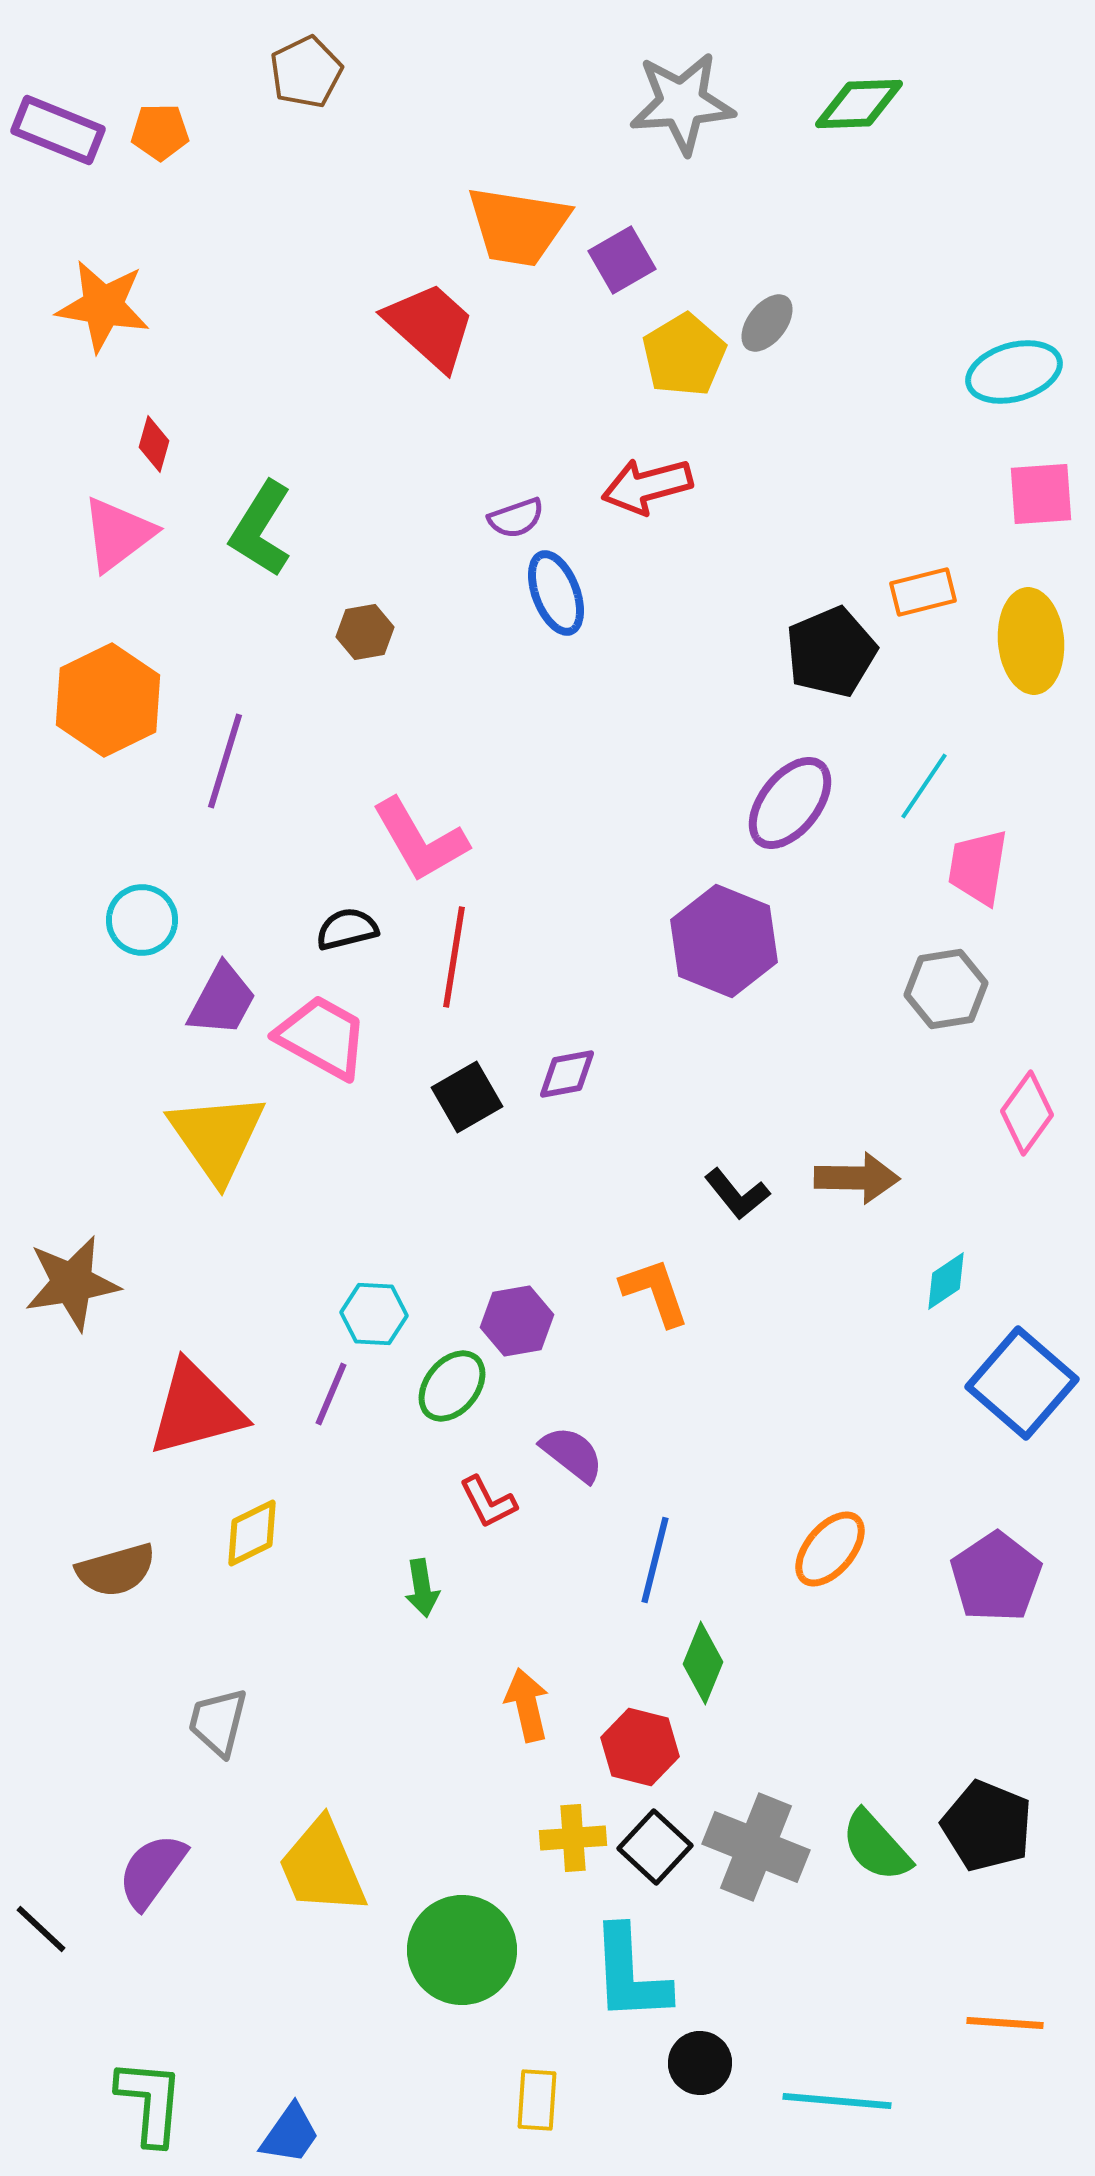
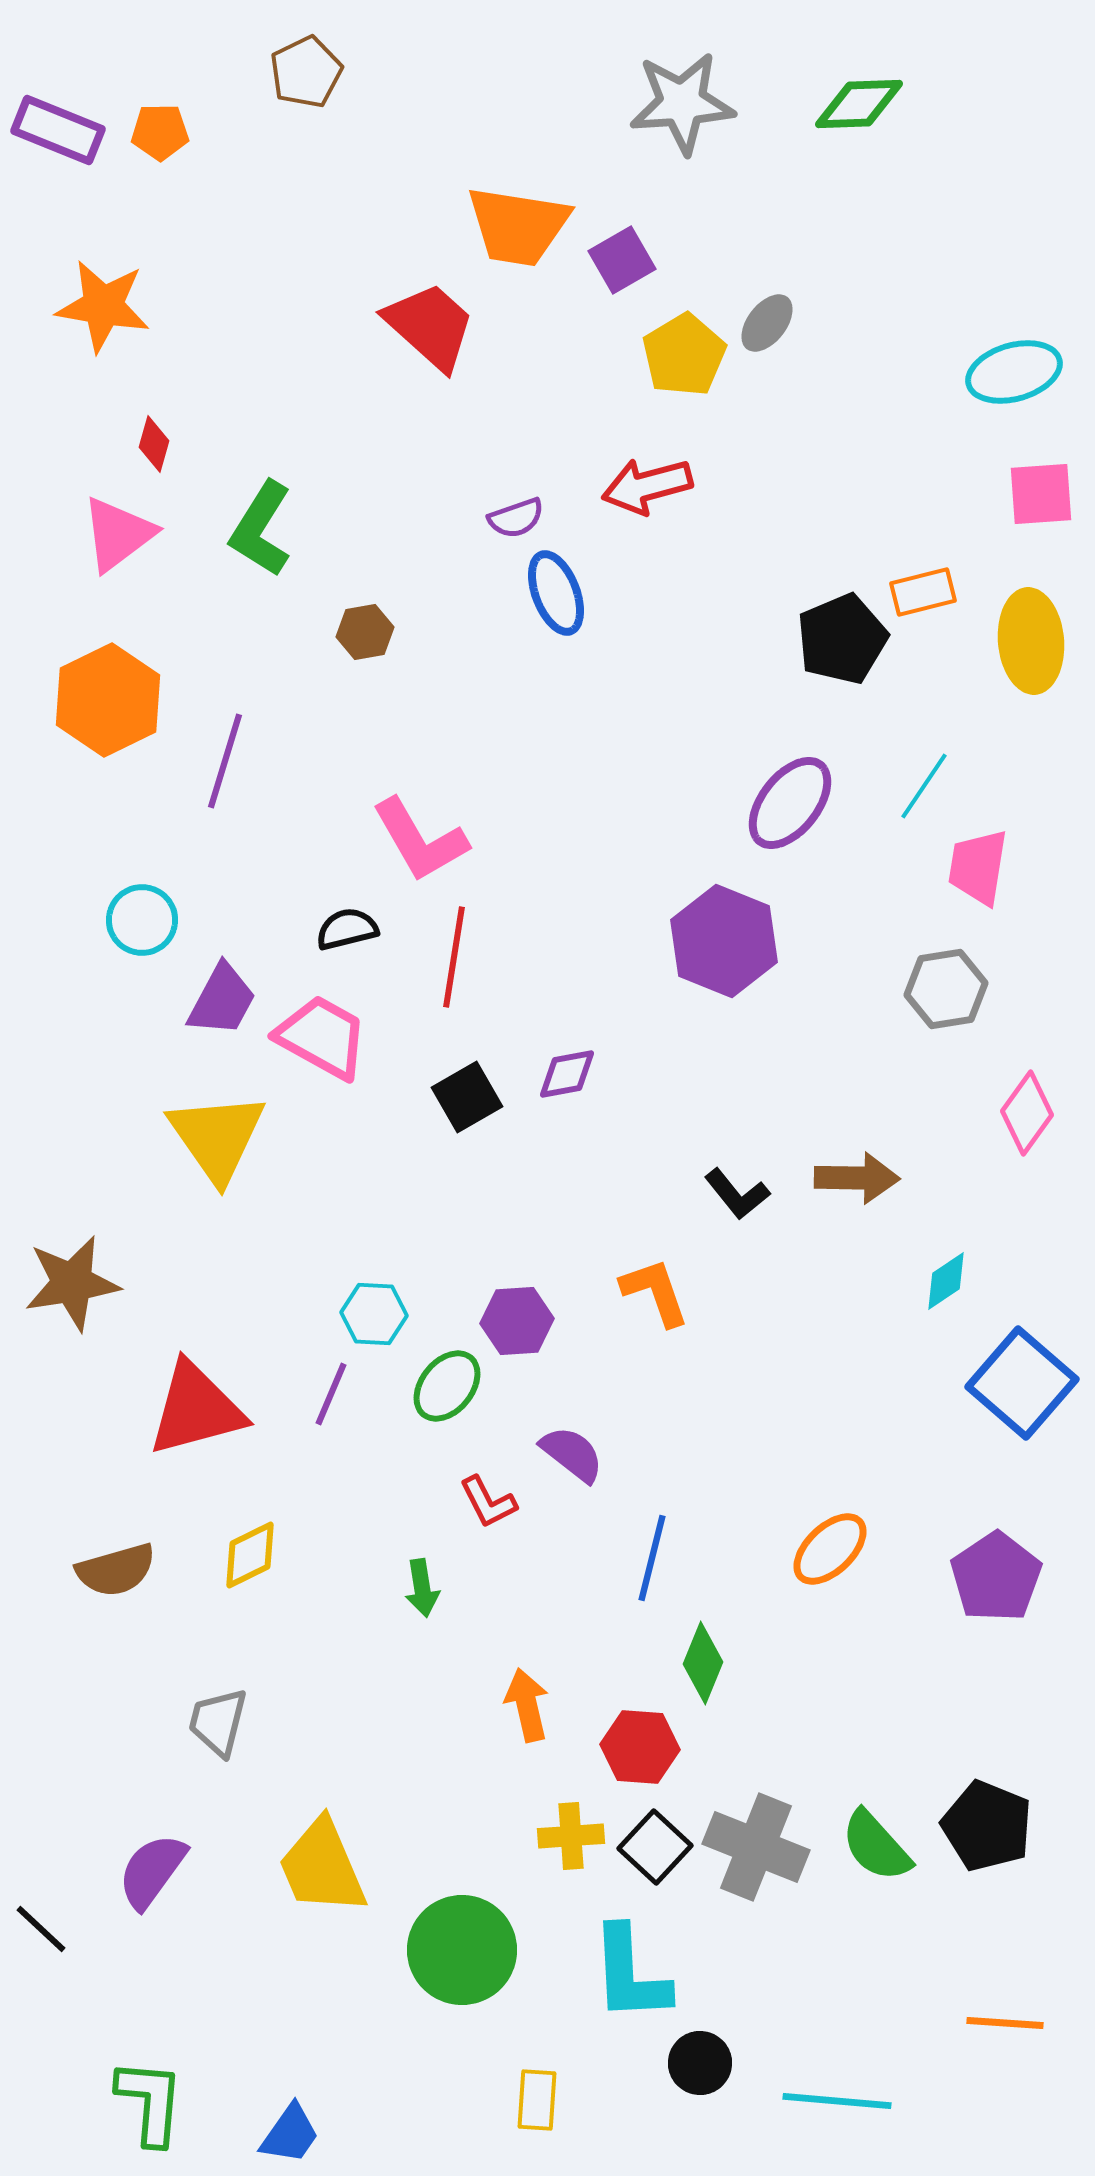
black pentagon at (831, 652): moved 11 px right, 13 px up
purple hexagon at (517, 1321): rotated 6 degrees clockwise
green ellipse at (452, 1386): moved 5 px left
yellow diamond at (252, 1533): moved 2 px left, 22 px down
orange ellipse at (830, 1549): rotated 6 degrees clockwise
blue line at (655, 1560): moved 3 px left, 2 px up
red hexagon at (640, 1747): rotated 10 degrees counterclockwise
yellow cross at (573, 1838): moved 2 px left, 2 px up
